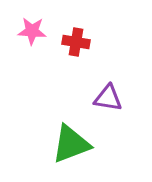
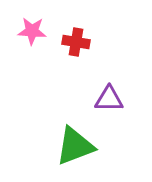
purple triangle: moved 1 px right, 1 px down; rotated 8 degrees counterclockwise
green triangle: moved 4 px right, 2 px down
